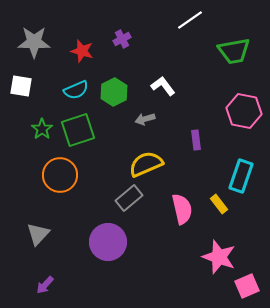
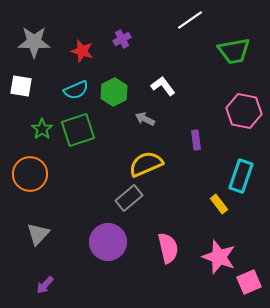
gray arrow: rotated 42 degrees clockwise
orange circle: moved 30 px left, 1 px up
pink semicircle: moved 14 px left, 39 px down
pink square: moved 2 px right, 4 px up
